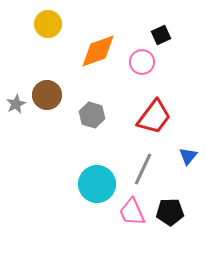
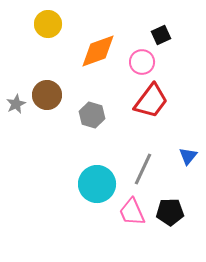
red trapezoid: moved 3 px left, 16 px up
